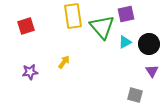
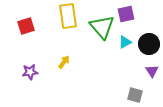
yellow rectangle: moved 5 px left
